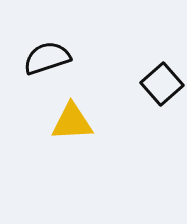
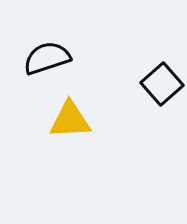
yellow triangle: moved 2 px left, 2 px up
